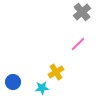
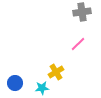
gray cross: rotated 30 degrees clockwise
blue circle: moved 2 px right, 1 px down
